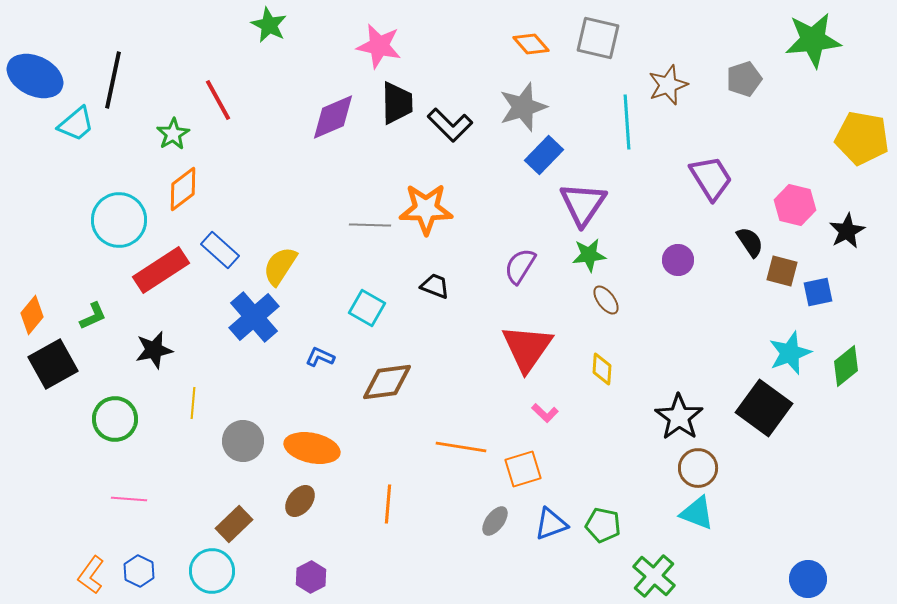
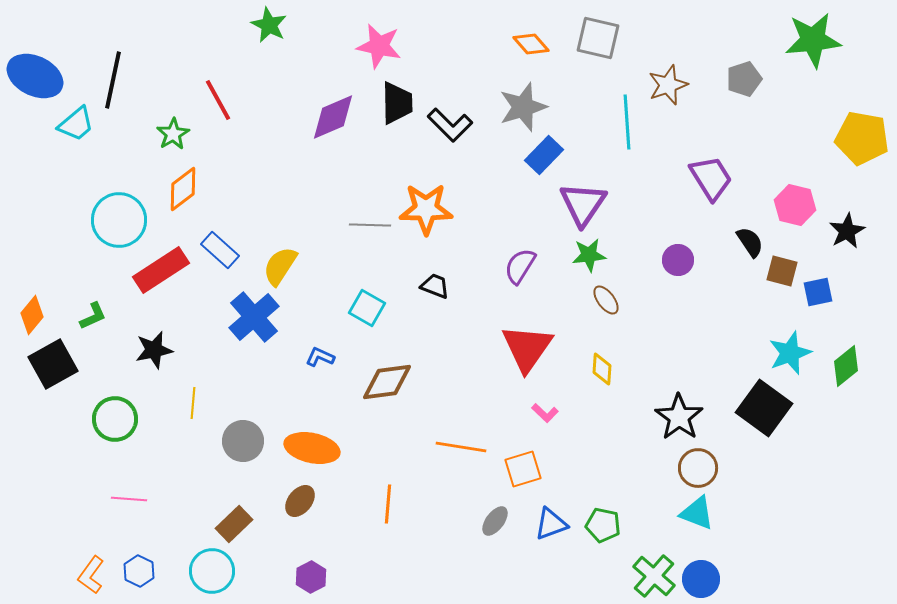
blue circle at (808, 579): moved 107 px left
